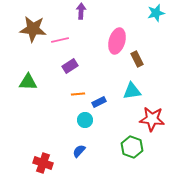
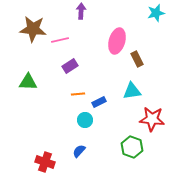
red cross: moved 2 px right, 1 px up
